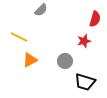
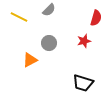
gray semicircle: moved 8 px right
red semicircle: moved 1 px right, 1 px up
yellow line: moved 20 px up
gray circle: moved 16 px left, 18 px up
black trapezoid: moved 2 px left, 1 px down
